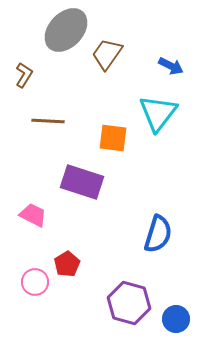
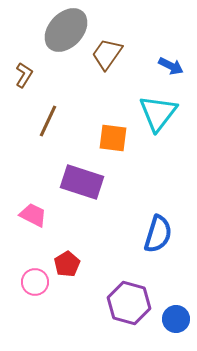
brown line: rotated 68 degrees counterclockwise
